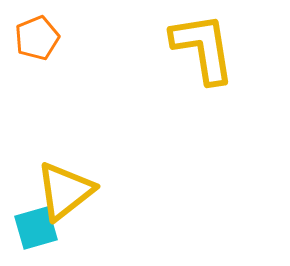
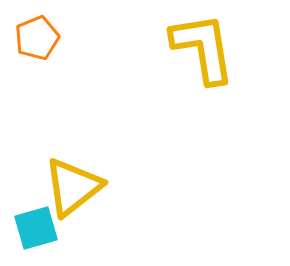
yellow triangle: moved 8 px right, 4 px up
